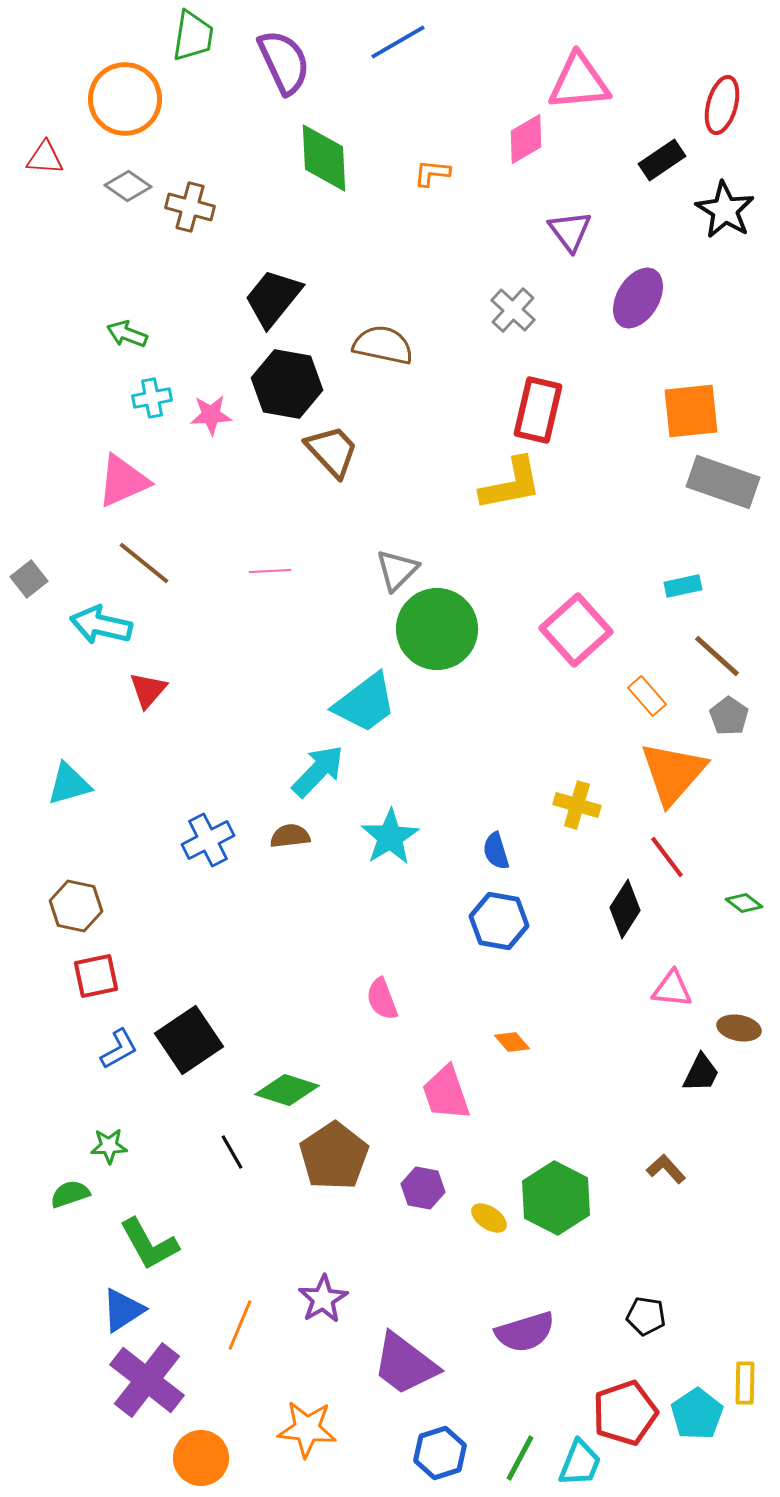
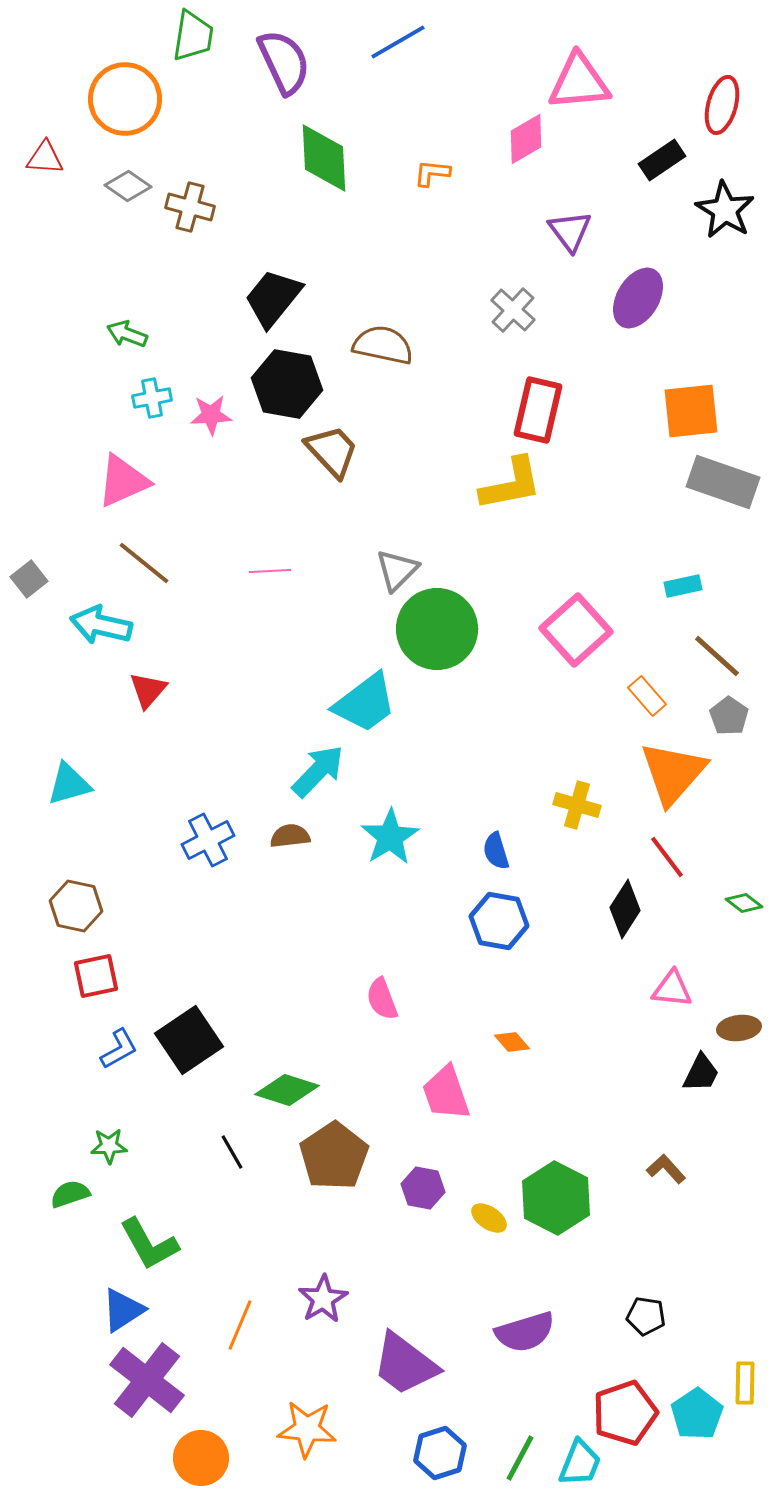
brown ellipse at (739, 1028): rotated 18 degrees counterclockwise
